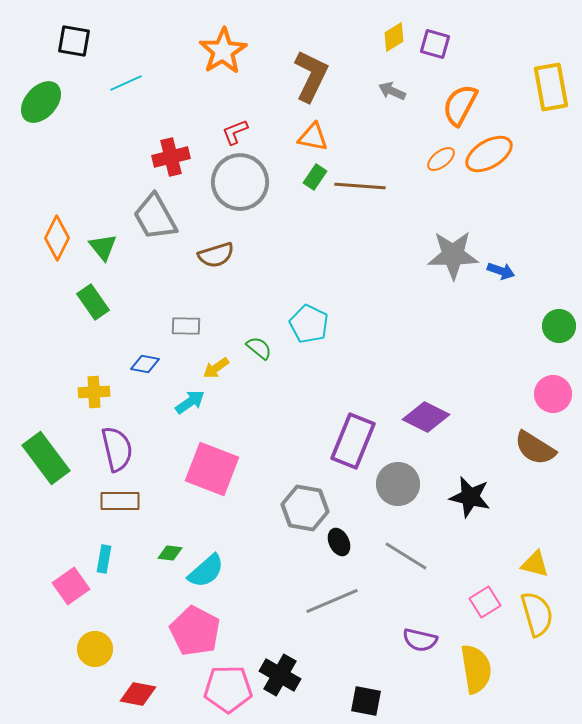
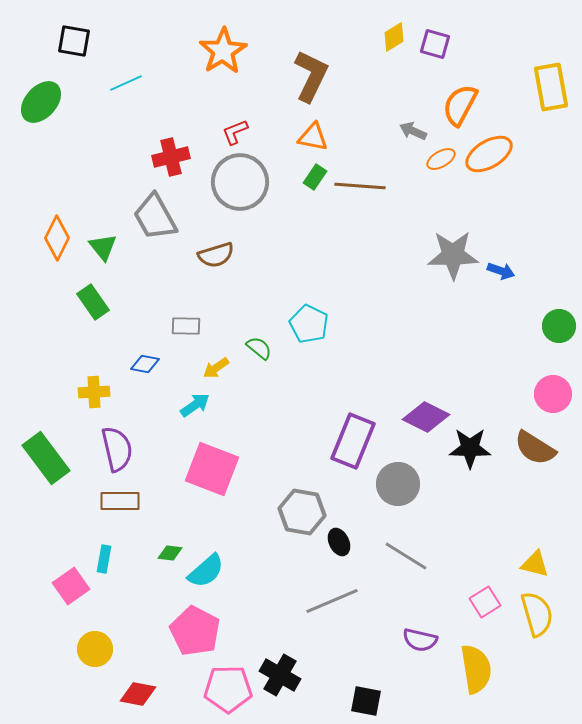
gray arrow at (392, 91): moved 21 px right, 40 px down
orange ellipse at (441, 159): rotated 8 degrees clockwise
cyan arrow at (190, 402): moved 5 px right, 3 px down
black star at (470, 497): moved 49 px up; rotated 12 degrees counterclockwise
gray hexagon at (305, 508): moved 3 px left, 4 px down
